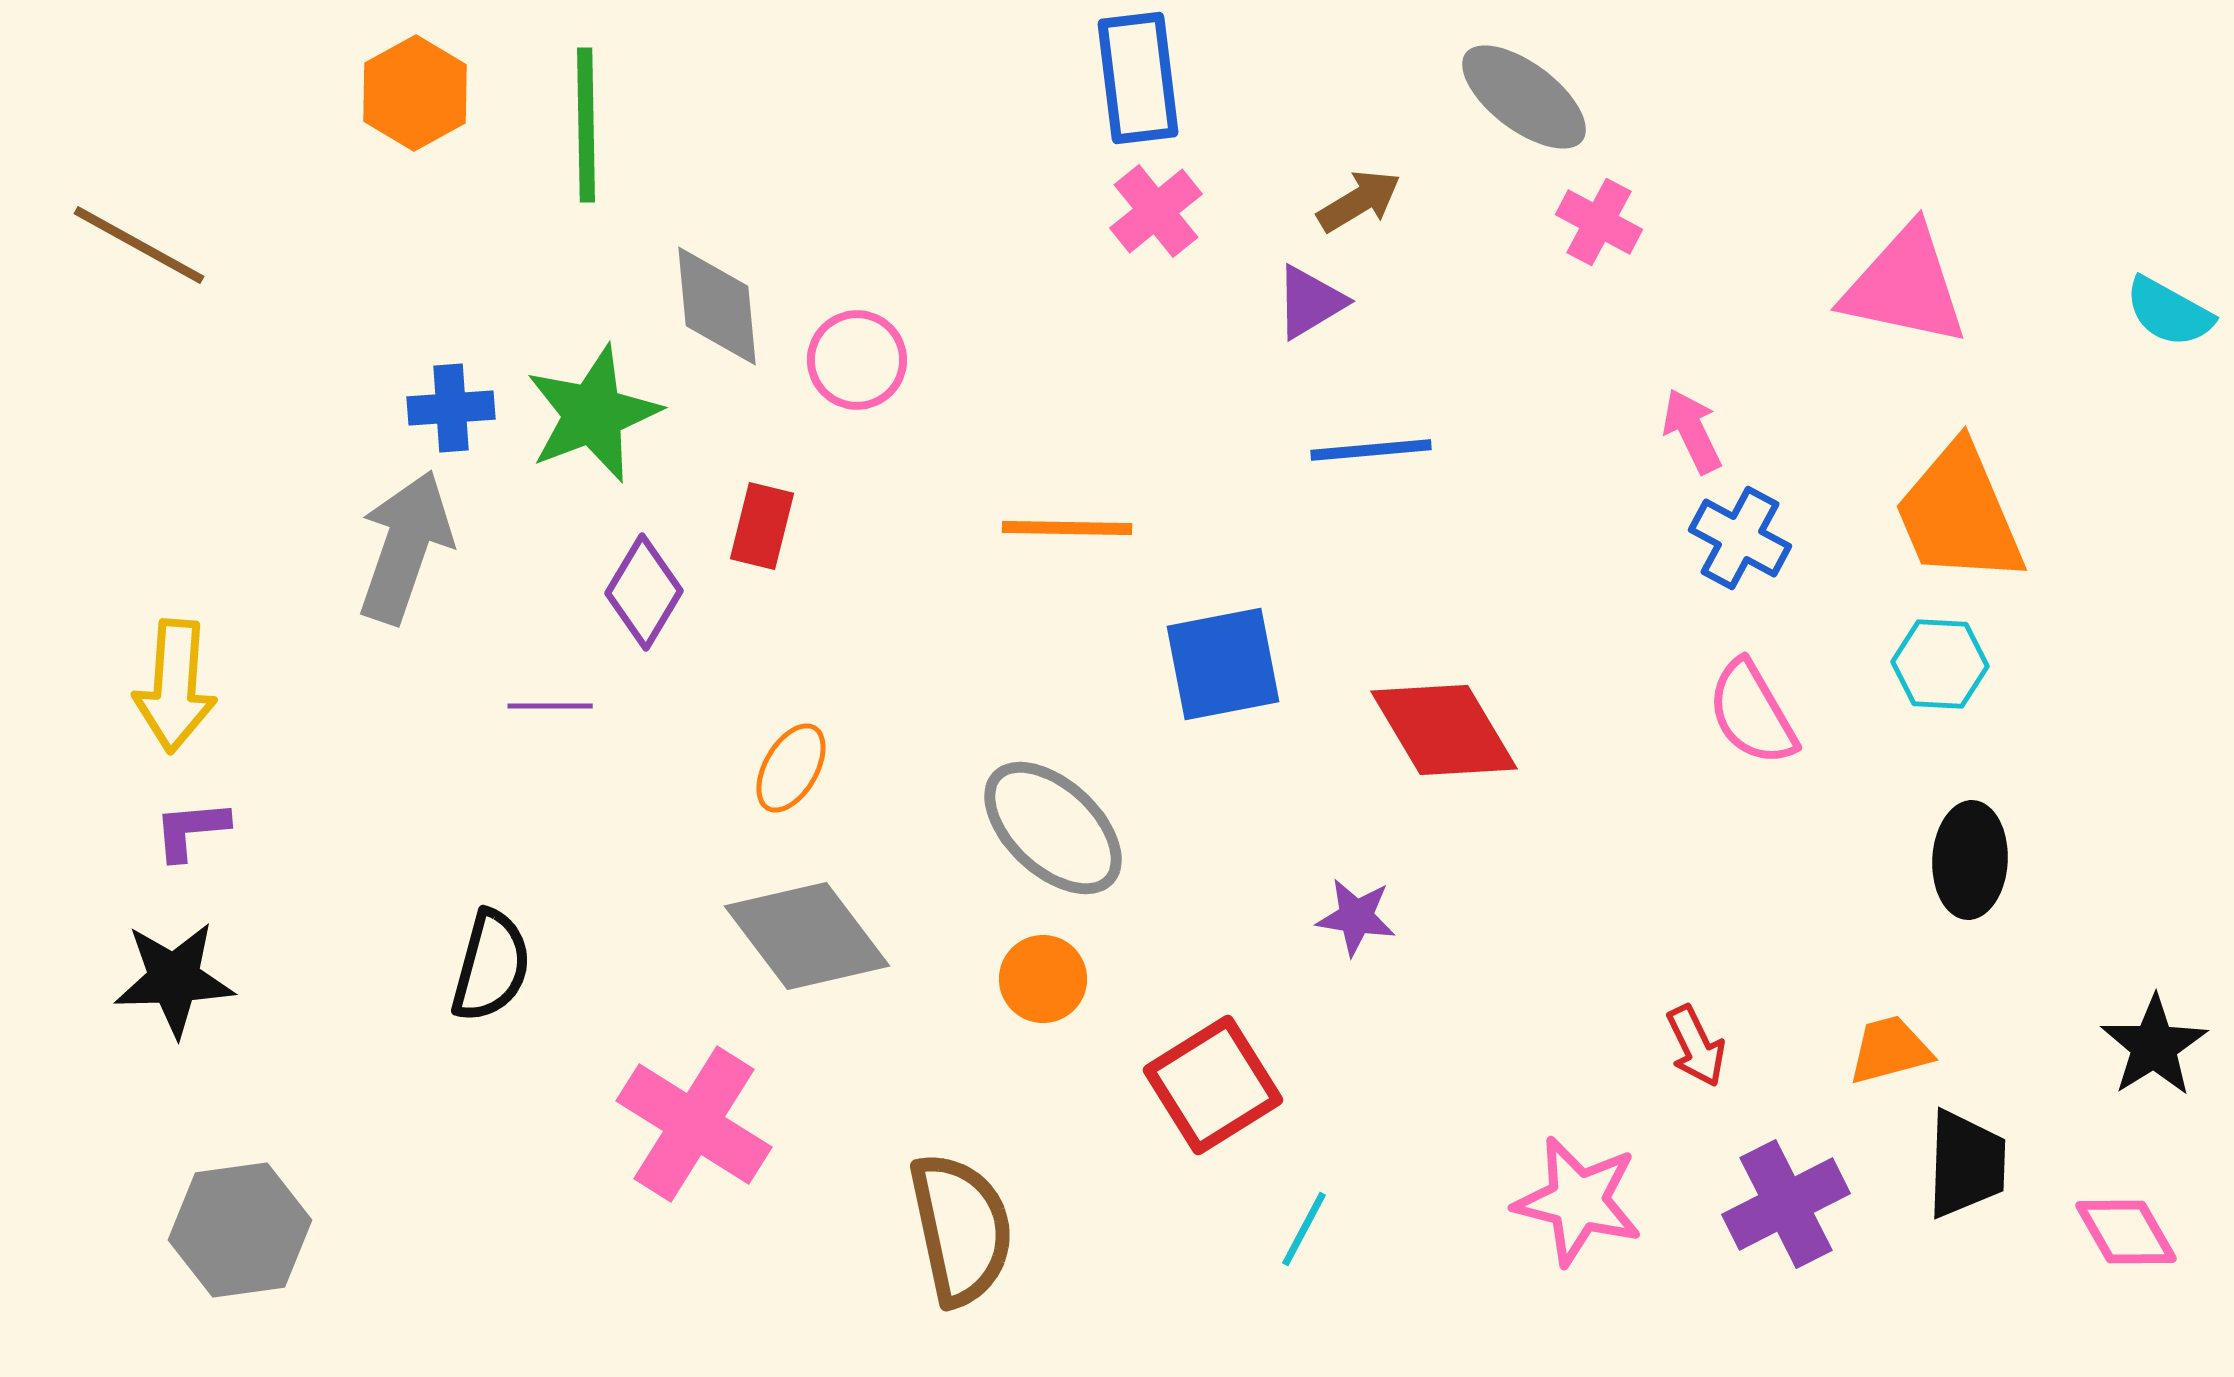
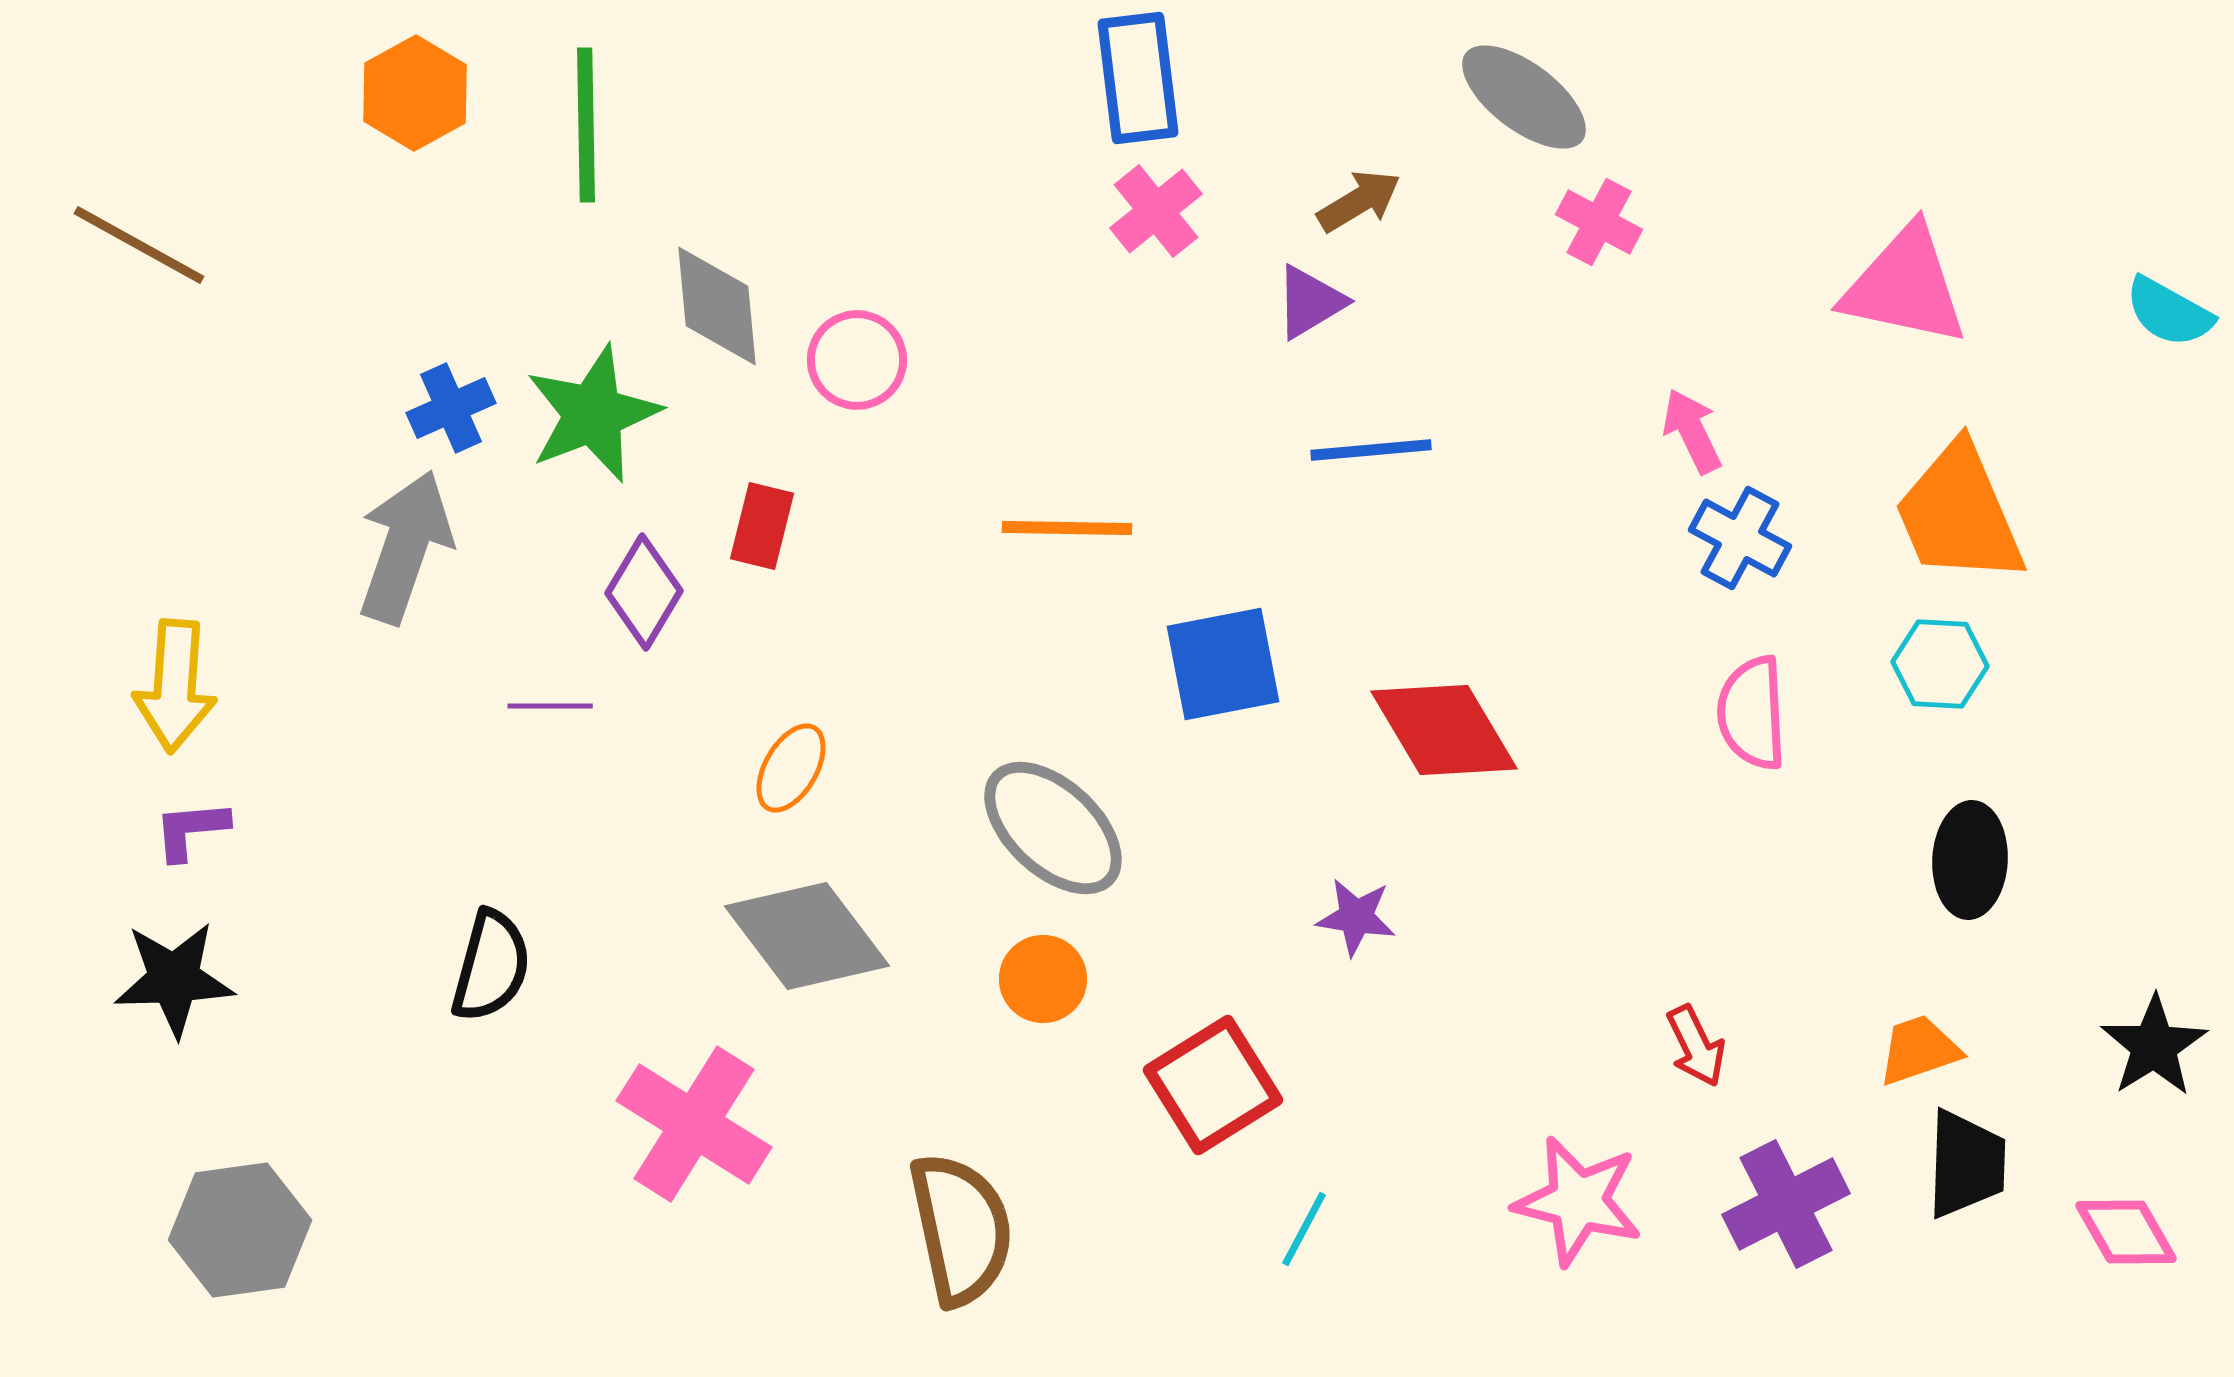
blue cross at (451, 408): rotated 20 degrees counterclockwise
pink semicircle at (1752, 713): rotated 27 degrees clockwise
orange trapezoid at (1890, 1050): moved 29 px right; rotated 4 degrees counterclockwise
